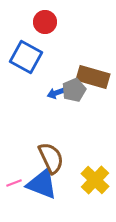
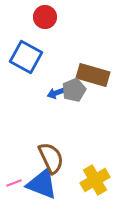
red circle: moved 5 px up
brown rectangle: moved 2 px up
yellow cross: rotated 16 degrees clockwise
